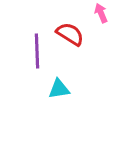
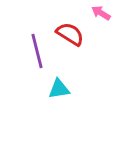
pink arrow: rotated 36 degrees counterclockwise
purple line: rotated 12 degrees counterclockwise
